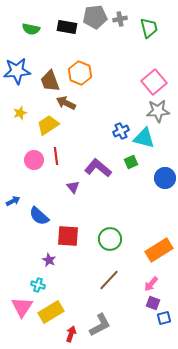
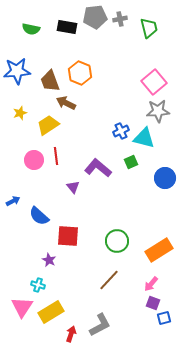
green circle: moved 7 px right, 2 px down
